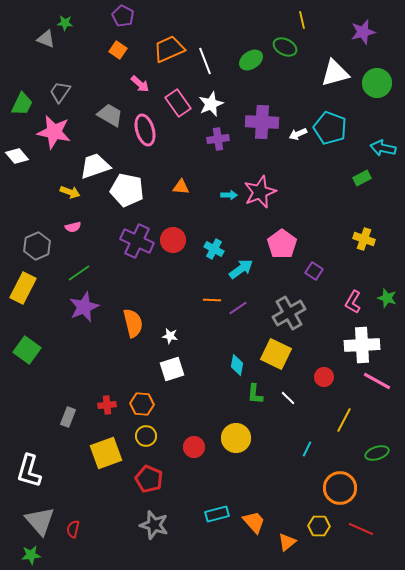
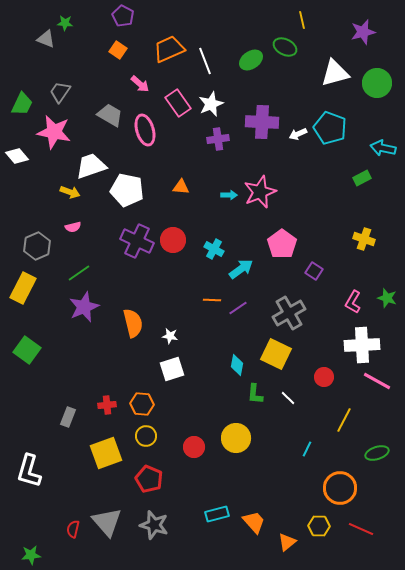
white trapezoid at (95, 166): moved 4 px left
gray triangle at (40, 521): moved 67 px right, 1 px down
